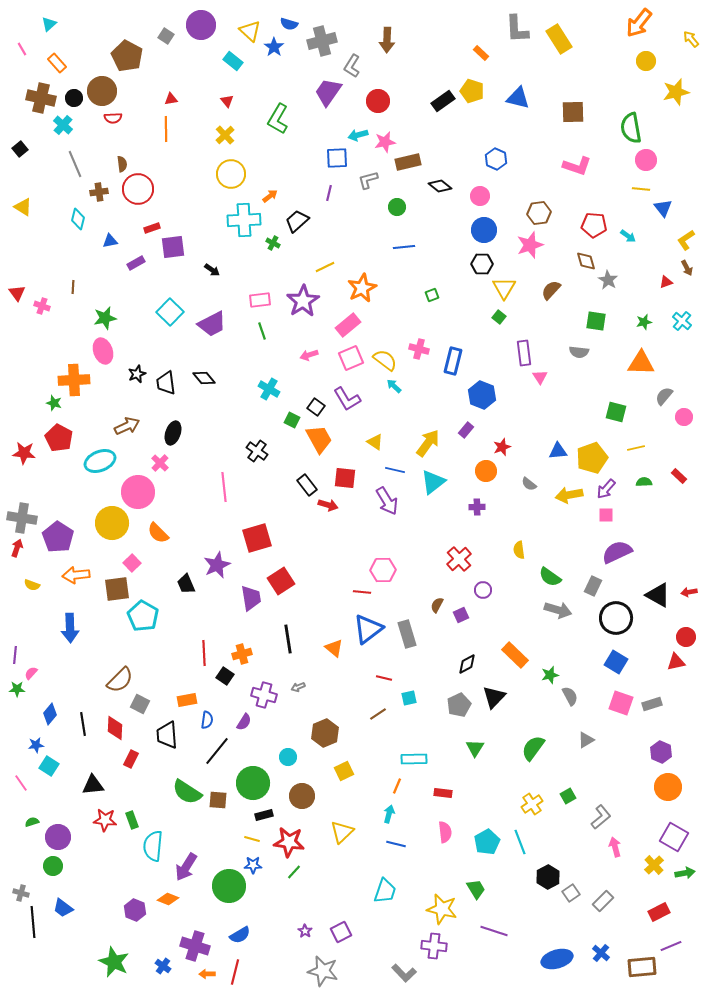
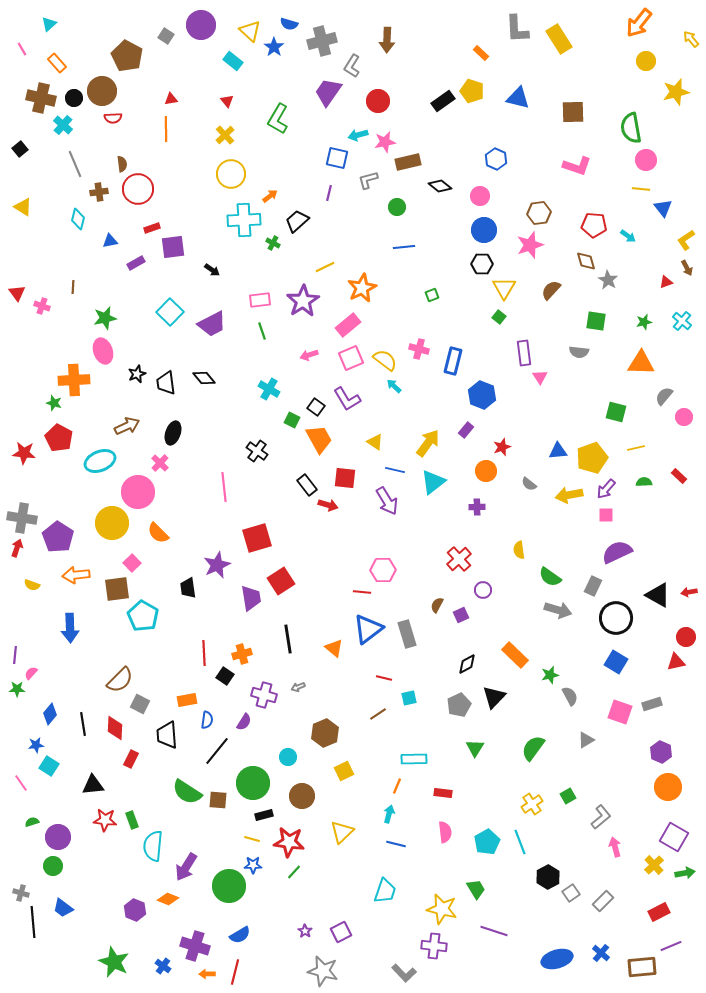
blue square at (337, 158): rotated 15 degrees clockwise
black trapezoid at (186, 584): moved 2 px right, 4 px down; rotated 15 degrees clockwise
pink square at (621, 703): moved 1 px left, 9 px down
